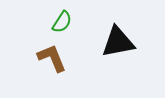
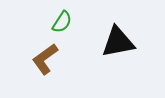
brown L-shape: moved 7 px left, 1 px down; rotated 104 degrees counterclockwise
